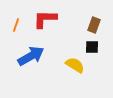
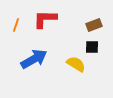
brown rectangle: rotated 49 degrees clockwise
blue arrow: moved 3 px right, 3 px down
yellow semicircle: moved 1 px right, 1 px up
